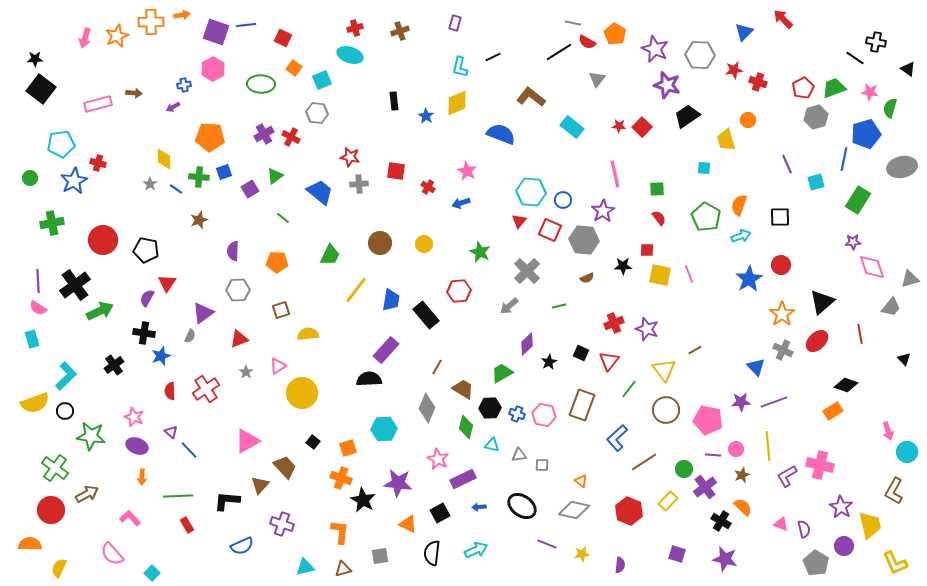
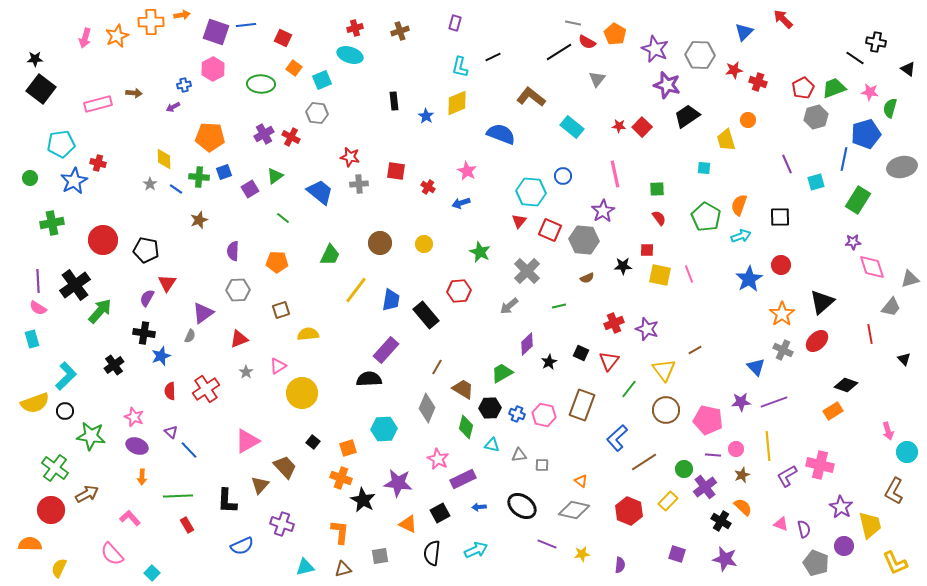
blue circle at (563, 200): moved 24 px up
green arrow at (100, 311): rotated 24 degrees counterclockwise
red line at (860, 334): moved 10 px right
black L-shape at (227, 501): rotated 92 degrees counterclockwise
gray pentagon at (816, 563): rotated 10 degrees counterclockwise
